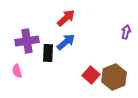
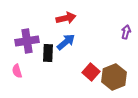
red arrow: rotated 30 degrees clockwise
red square: moved 3 px up
